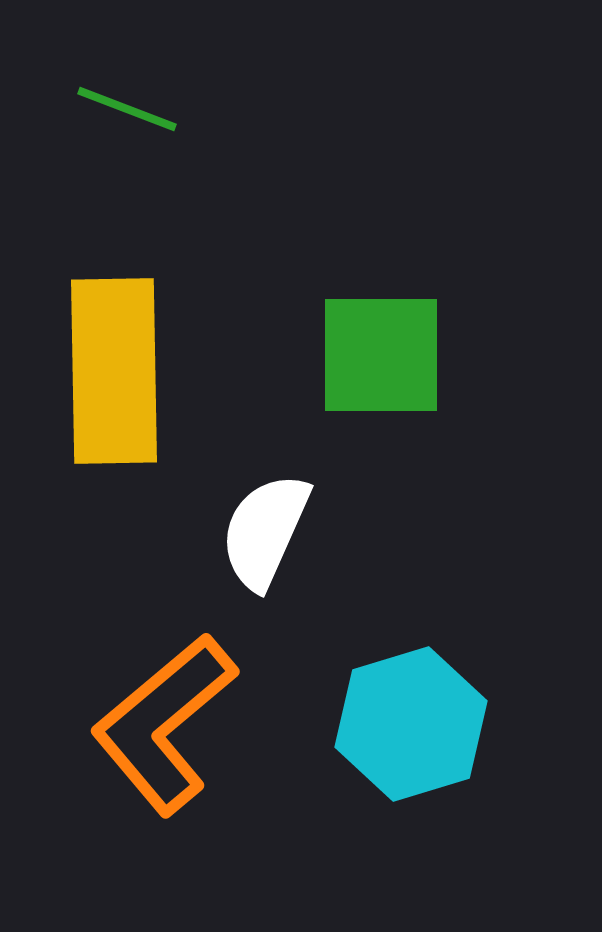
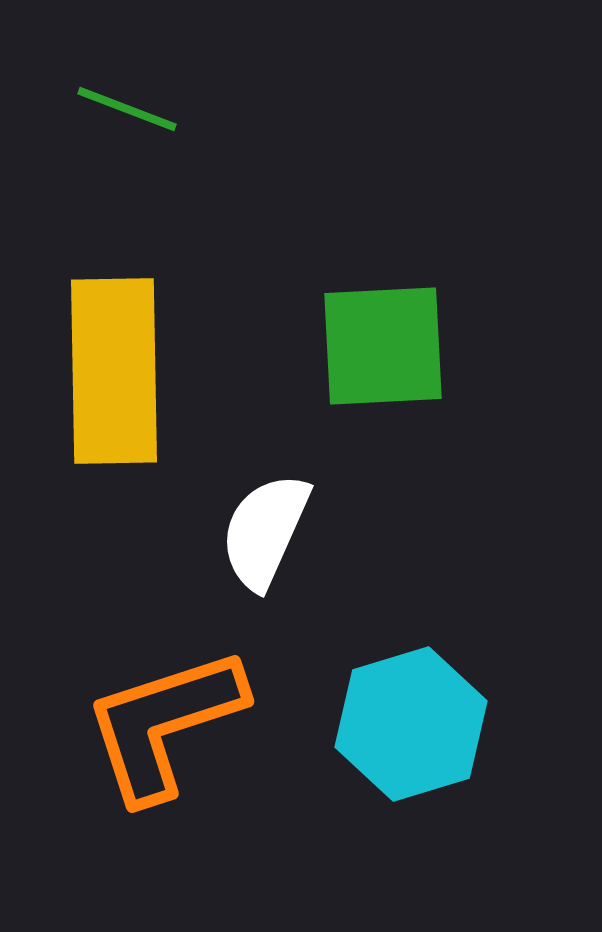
green square: moved 2 px right, 9 px up; rotated 3 degrees counterclockwise
orange L-shape: rotated 22 degrees clockwise
